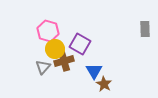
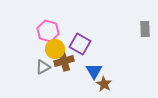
gray triangle: rotated 21 degrees clockwise
